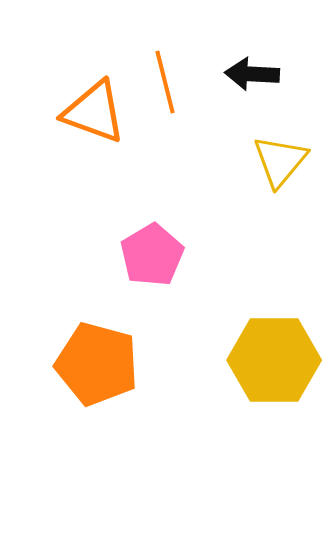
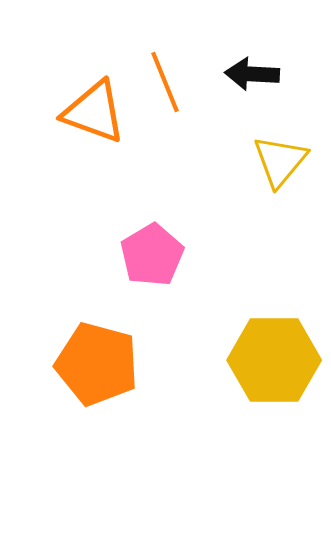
orange line: rotated 8 degrees counterclockwise
